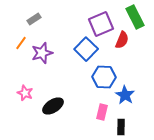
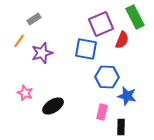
orange line: moved 2 px left, 2 px up
blue square: rotated 35 degrees counterclockwise
blue hexagon: moved 3 px right
blue star: moved 2 px right, 1 px down; rotated 18 degrees counterclockwise
